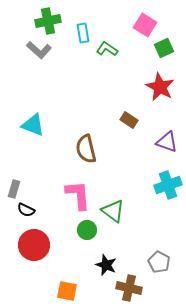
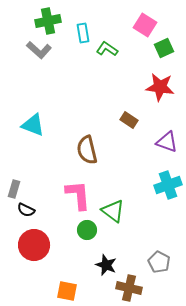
red star: rotated 20 degrees counterclockwise
brown semicircle: moved 1 px right, 1 px down
